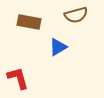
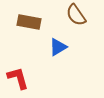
brown semicircle: rotated 70 degrees clockwise
